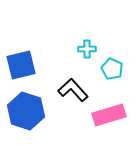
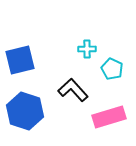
blue square: moved 1 px left, 5 px up
blue hexagon: moved 1 px left
pink rectangle: moved 2 px down
